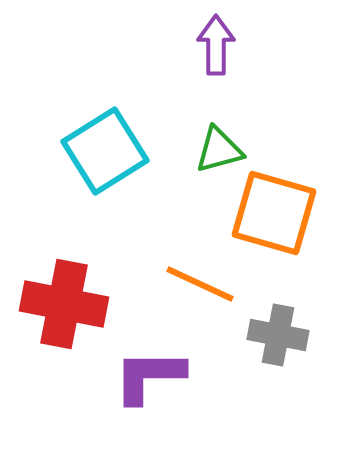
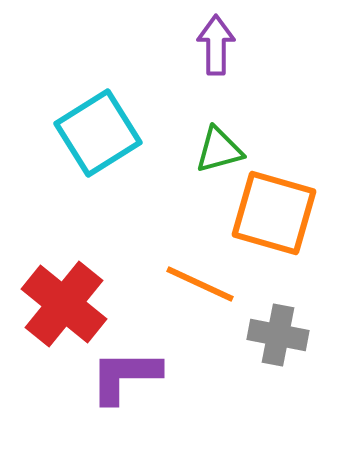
cyan square: moved 7 px left, 18 px up
red cross: rotated 28 degrees clockwise
purple L-shape: moved 24 px left
